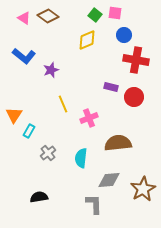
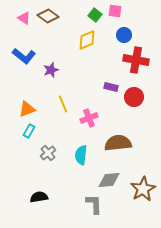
pink square: moved 2 px up
orange triangle: moved 13 px right, 6 px up; rotated 36 degrees clockwise
cyan semicircle: moved 3 px up
